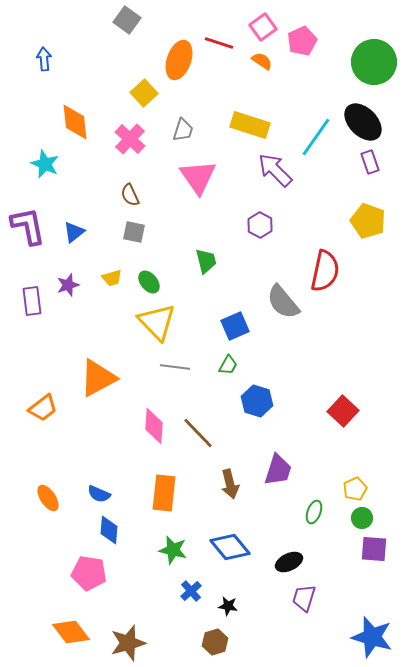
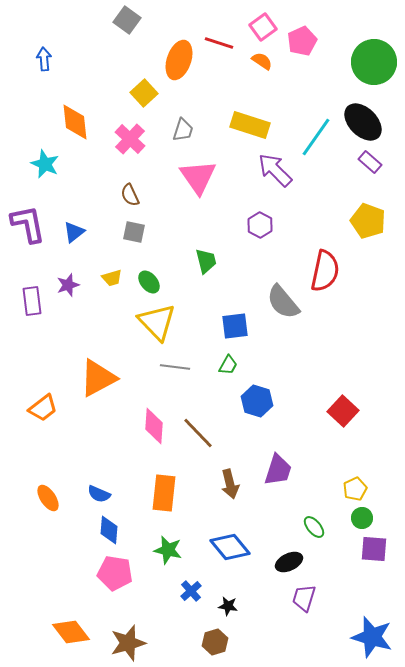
purple rectangle at (370, 162): rotated 30 degrees counterclockwise
purple L-shape at (28, 226): moved 2 px up
blue square at (235, 326): rotated 16 degrees clockwise
green ellipse at (314, 512): moved 15 px down; rotated 60 degrees counterclockwise
green star at (173, 550): moved 5 px left
pink pentagon at (89, 573): moved 26 px right
